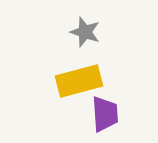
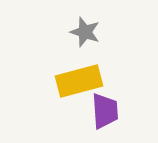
purple trapezoid: moved 3 px up
